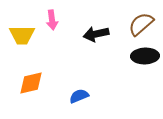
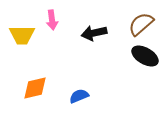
black arrow: moved 2 px left, 1 px up
black ellipse: rotated 32 degrees clockwise
orange diamond: moved 4 px right, 5 px down
